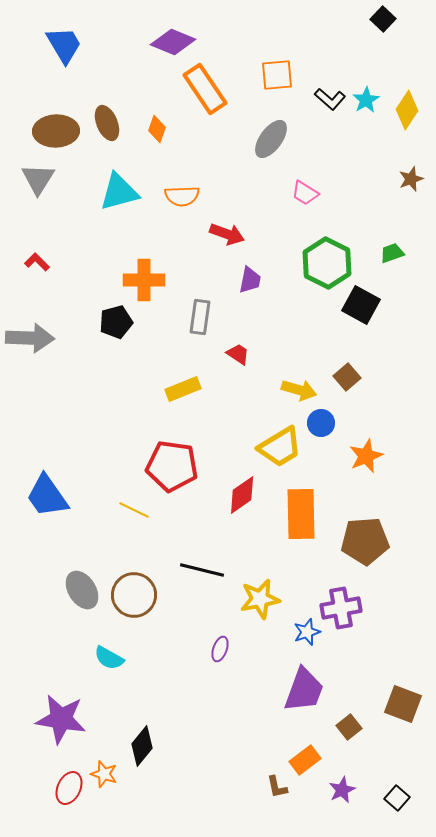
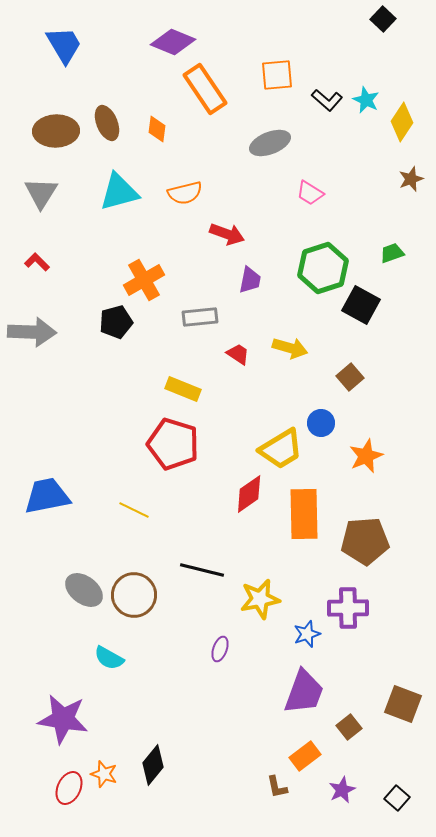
black L-shape at (330, 99): moved 3 px left, 1 px down
cyan star at (366, 100): rotated 16 degrees counterclockwise
yellow diamond at (407, 110): moved 5 px left, 12 px down
orange diamond at (157, 129): rotated 12 degrees counterclockwise
gray ellipse at (271, 139): moved 1 px left, 4 px down; rotated 33 degrees clockwise
gray triangle at (38, 179): moved 3 px right, 14 px down
pink trapezoid at (305, 193): moved 5 px right
orange semicircle at (182, 196): moved 3 px right, 3 px up; rotated 12 degrees counterclockwise
green hexagon at (327, 263): moved 4 px left, 5 px down; rotated 15 degrees clockwise
orange cross at (144, 280): rotated 30 degrees counterclockwise
gray rectangle at (200, 317): rotated 76 degrees clockwise
gray arrow at (30, 338): moved 2 px right, 6 px up
brown square at (347, 377): moved 3 px right
yellow rectangle at (183, 389): rotated 44 degrees clockwise
yellow arrow at (299, 390): moved 9 px left, 42 px up
yellow trapezoid at (280, 447): moved 1 px right, 2 px down
red pentagon at (172, 466): moved 1 px right, 22 px up; rotated 9 degrees clockwise
red diamond at (242, 495): moved 7 px right, 1 px up
blue trapezoid at (47, 496): rotated 114 degrees clockwise
orange rectangle at (301, 514): moved 3 px right
gray ellipse at (82, 590): moved 2 px right; rotated 21 degrees counterclockwise
purple cross at (341, 608): moved 7 px right; rotated 9 degrees clockwise
blue star at (307, 632): moved 2 px down
purple trapezoid at (304, 690): moved 2 px down
purple star at (61, 719): moved 2 px right
black diamond at (142, 746): moved 11 px right, 19 px down
orange rectangle at (305, 760): moved 4 px up
